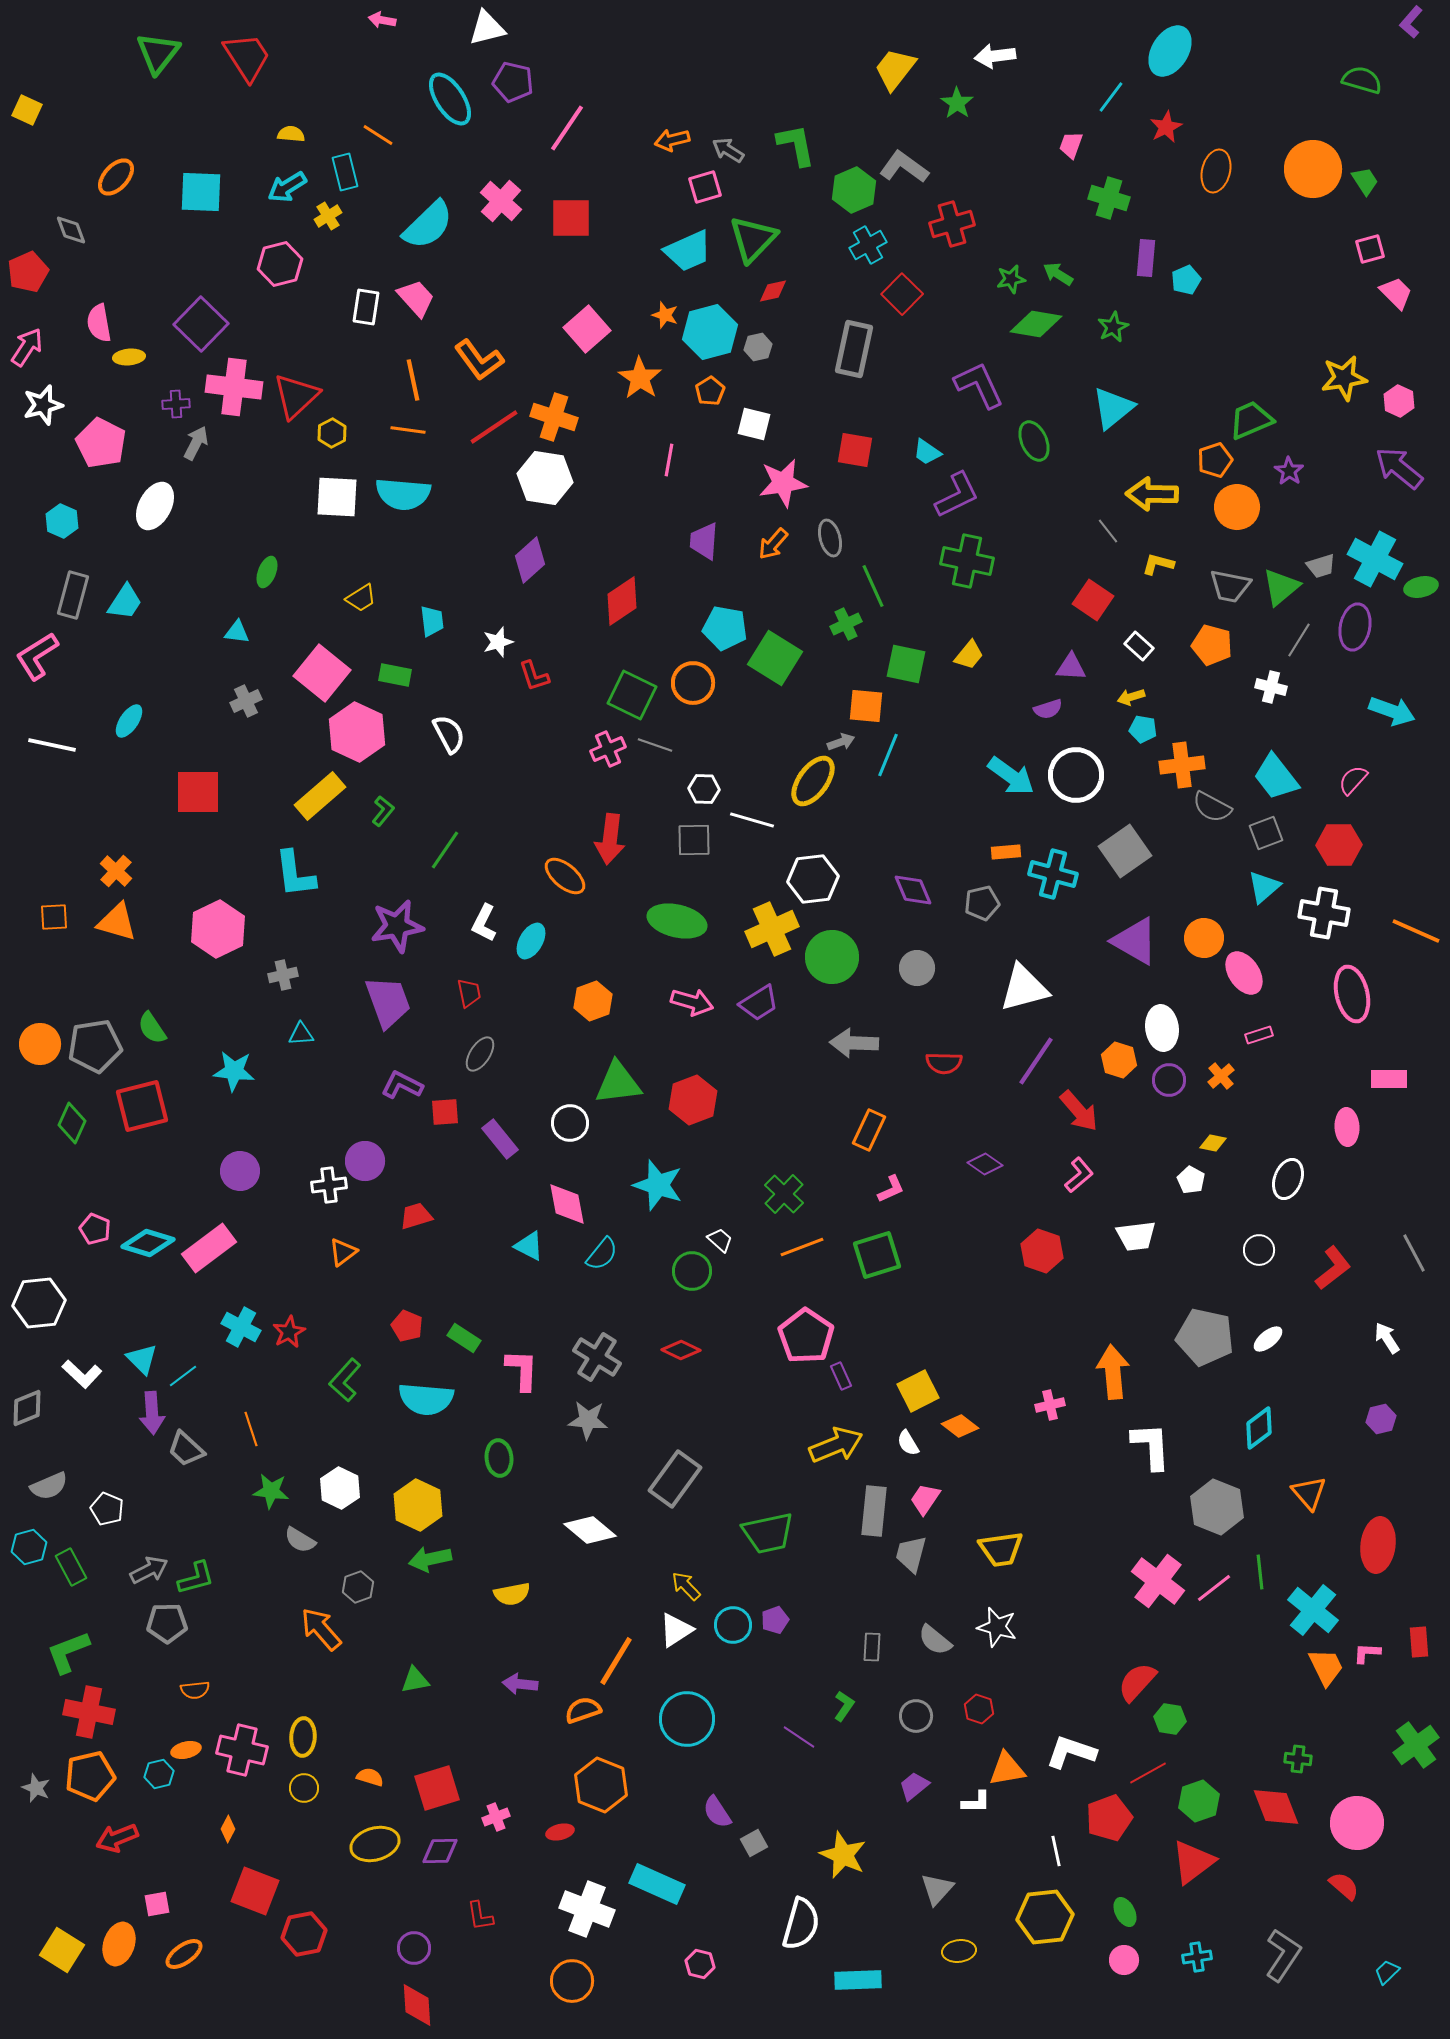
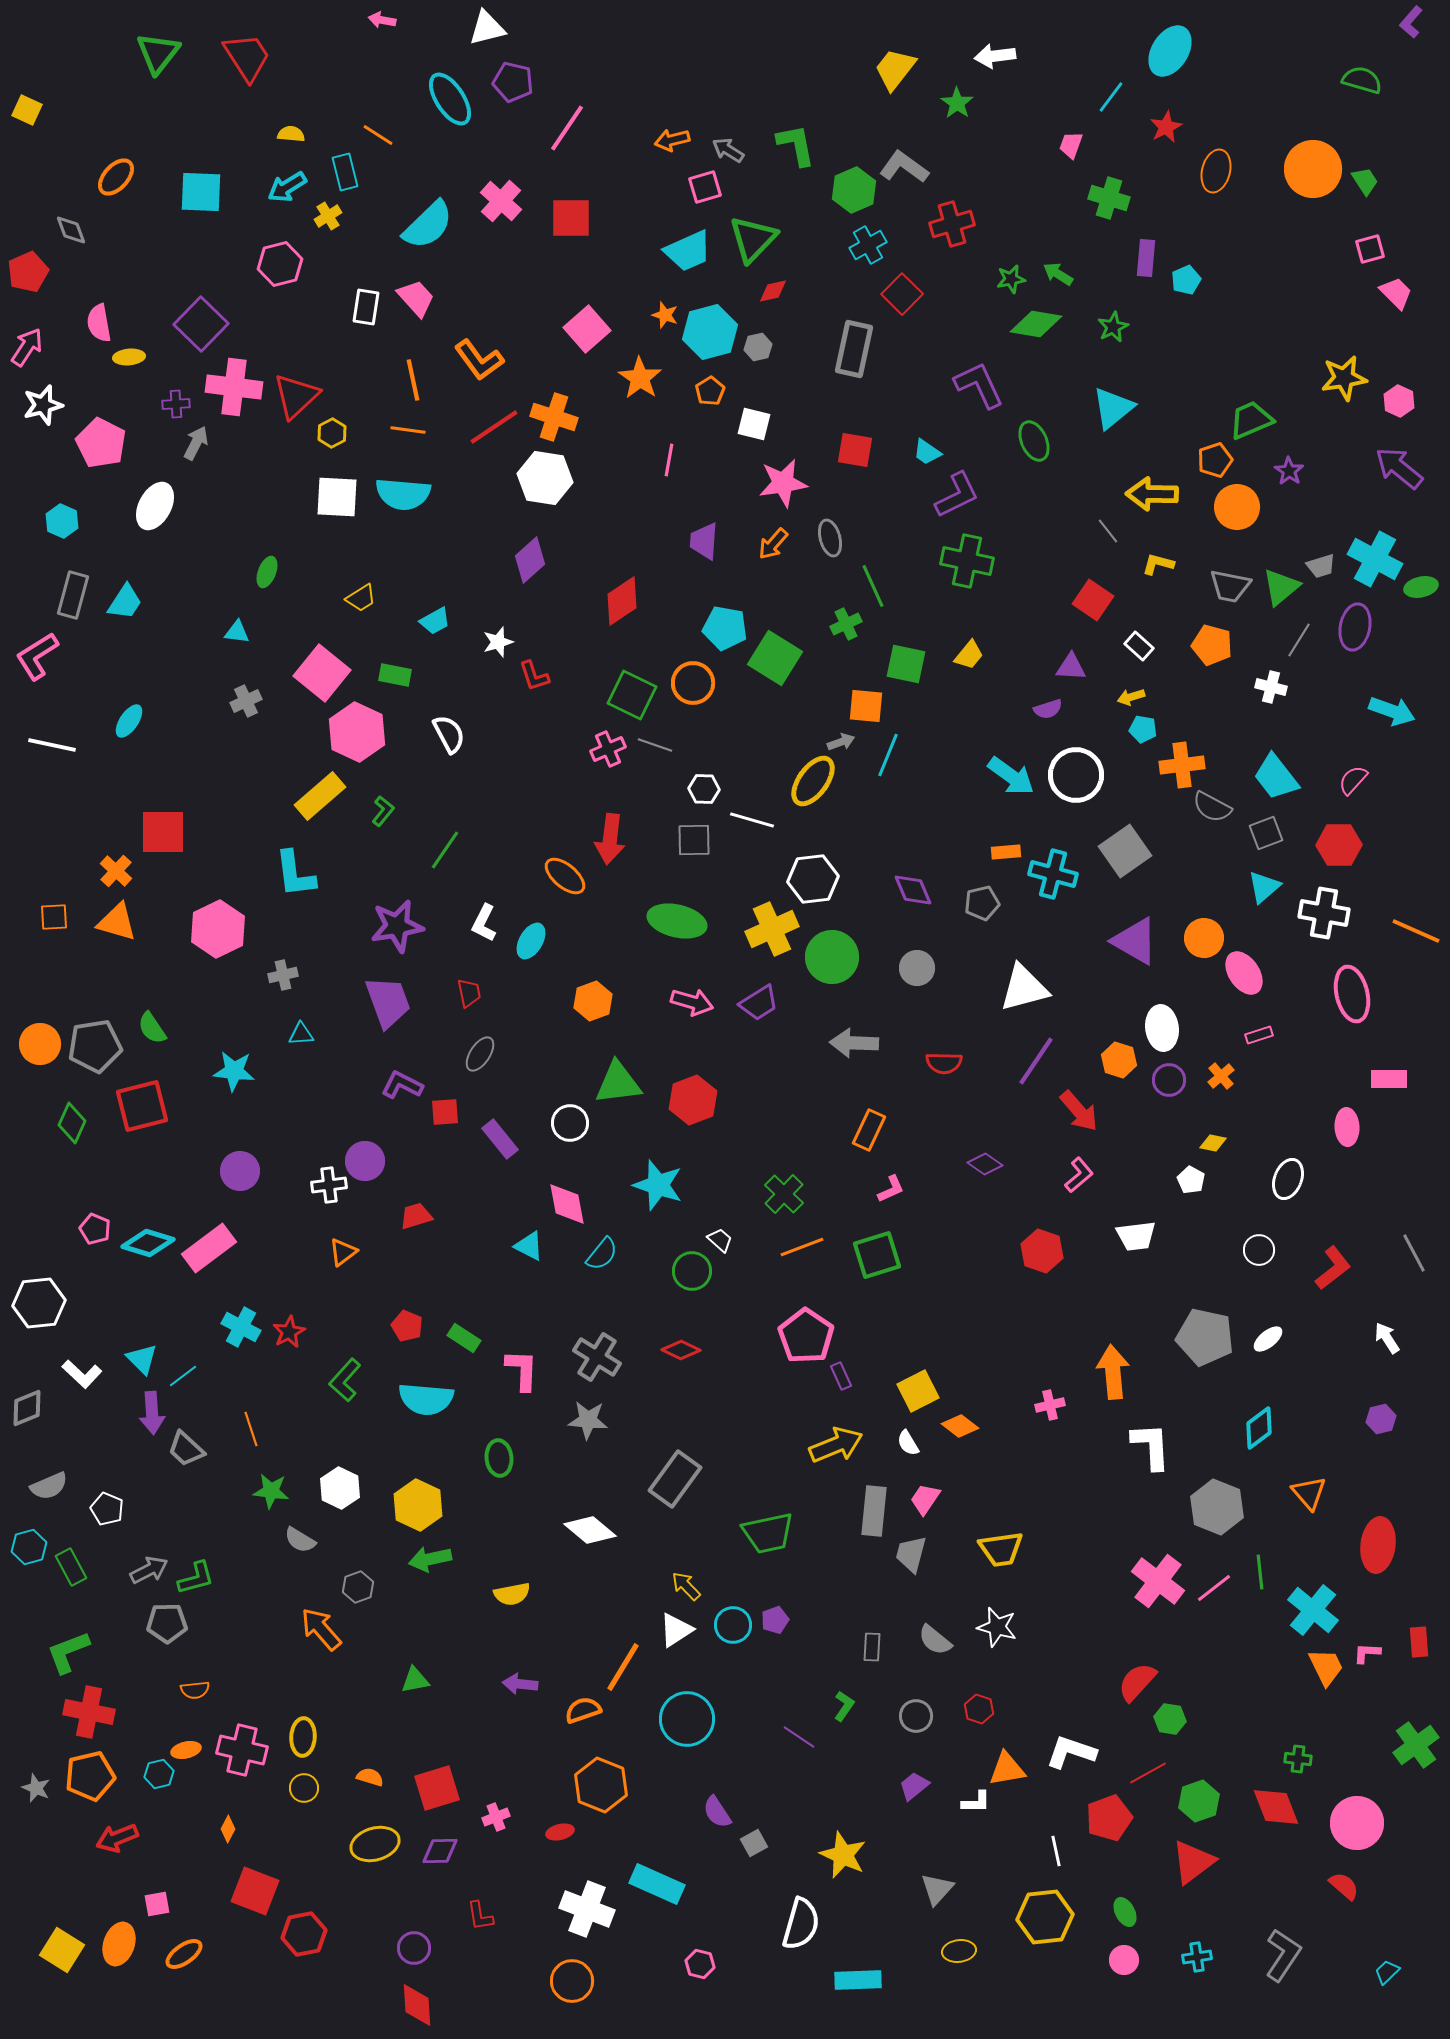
cyan trapezoid at (432, 621): moved 3 px right; rotated 68 degrees clockwise
red square at (198, 792): moved 35 px left, 40 px down
orange line at (616, 1661): moved 7 px right, 6 px down
